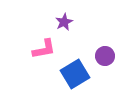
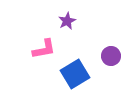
purple star: moved 3 px right, 1 px up
purple circle: moved 6 px right
